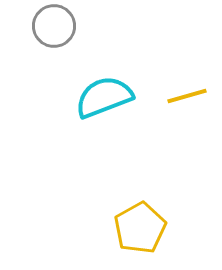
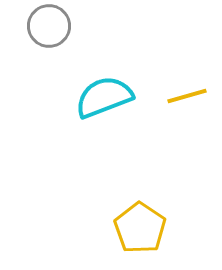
gray circle: moved 5 px left
yellow pentagon: rotated 9 degrees counterclockwise
